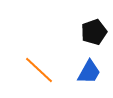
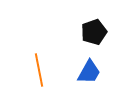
orange line: rotated 36 degrees clockwise
